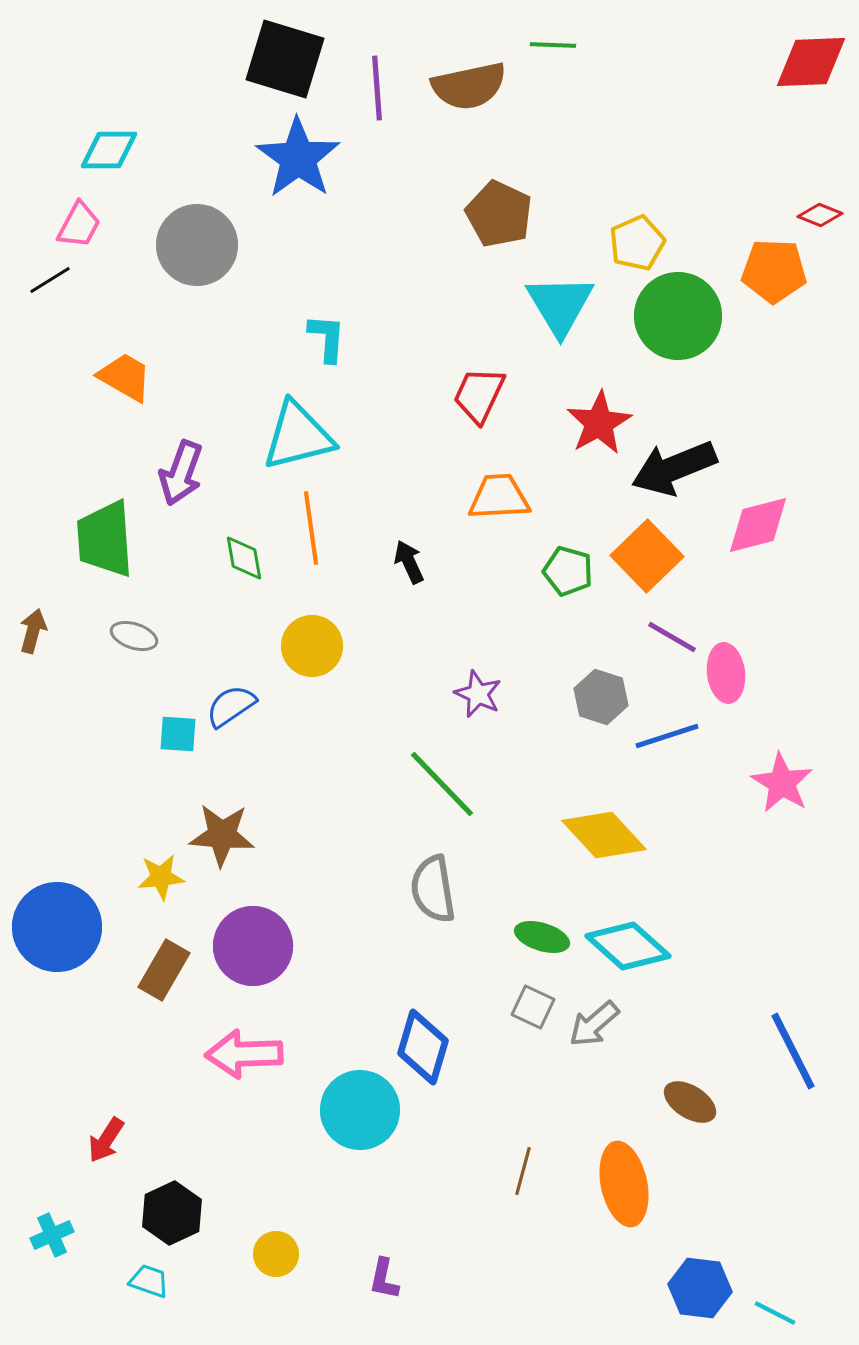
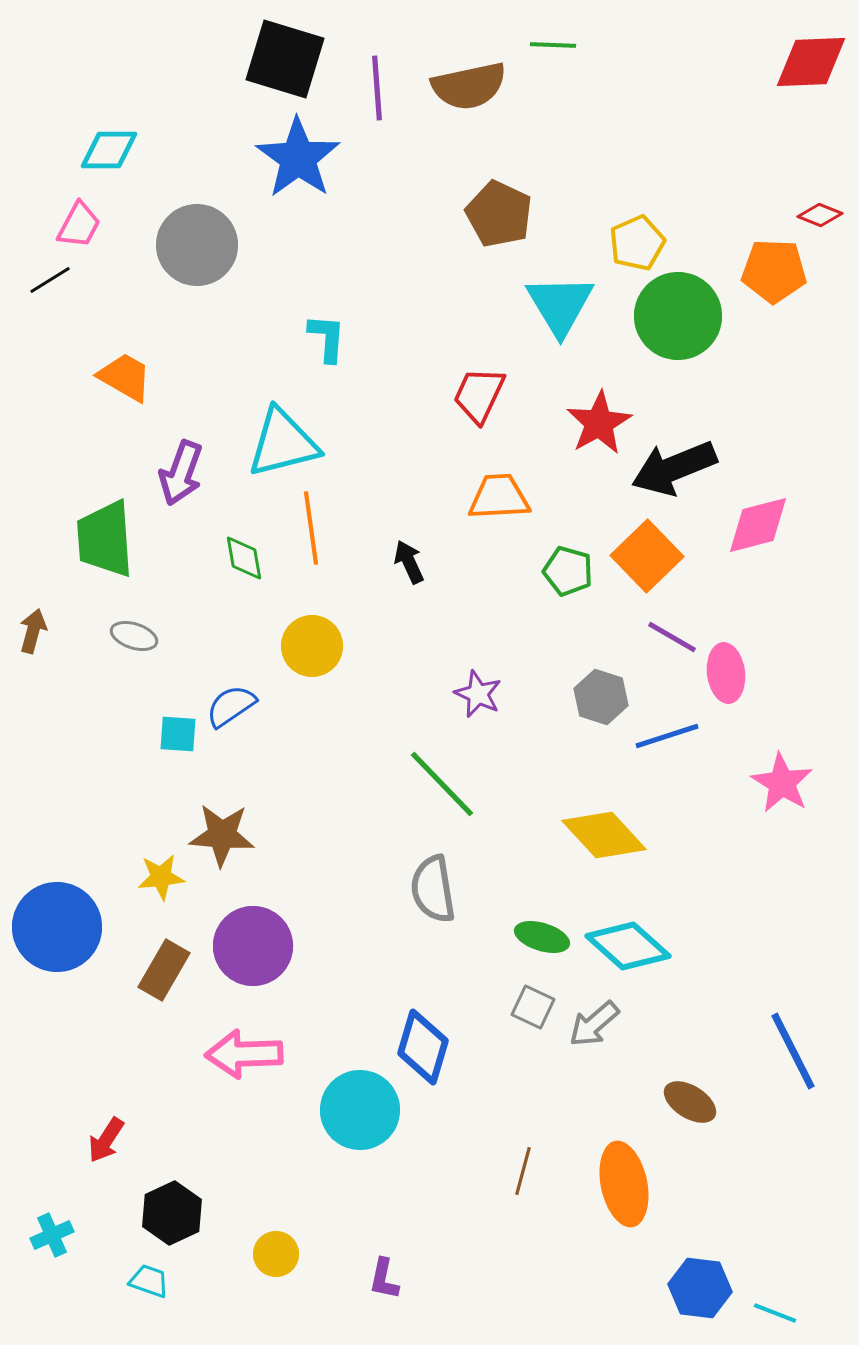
cyan triangle at (298, 436): moved 15 px left, 7 px down
cyan line at (775, 1313): rotated 6 degrees counterclockwise
